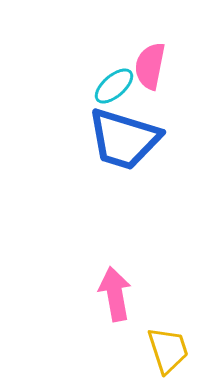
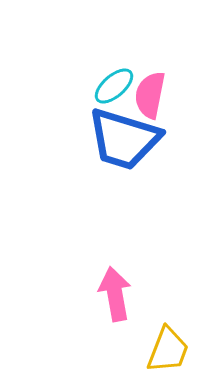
pink semicircle: moved 29 px down
yellow trapezoid: rotated 39 degrees clockwise
